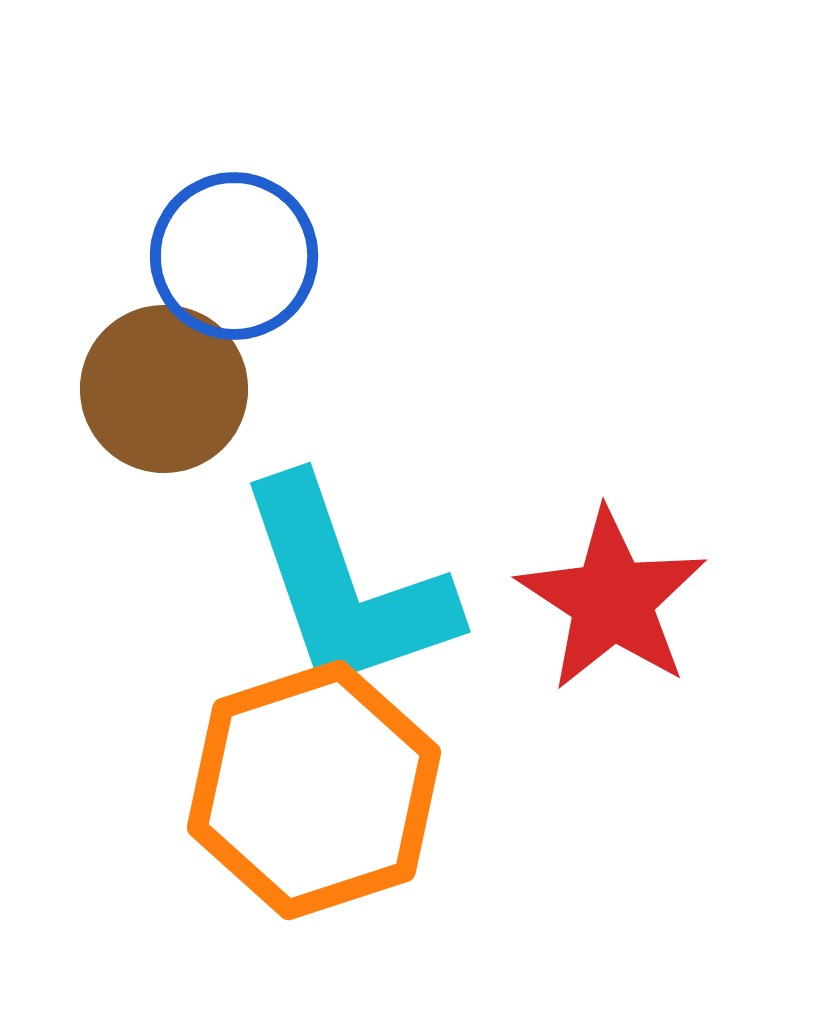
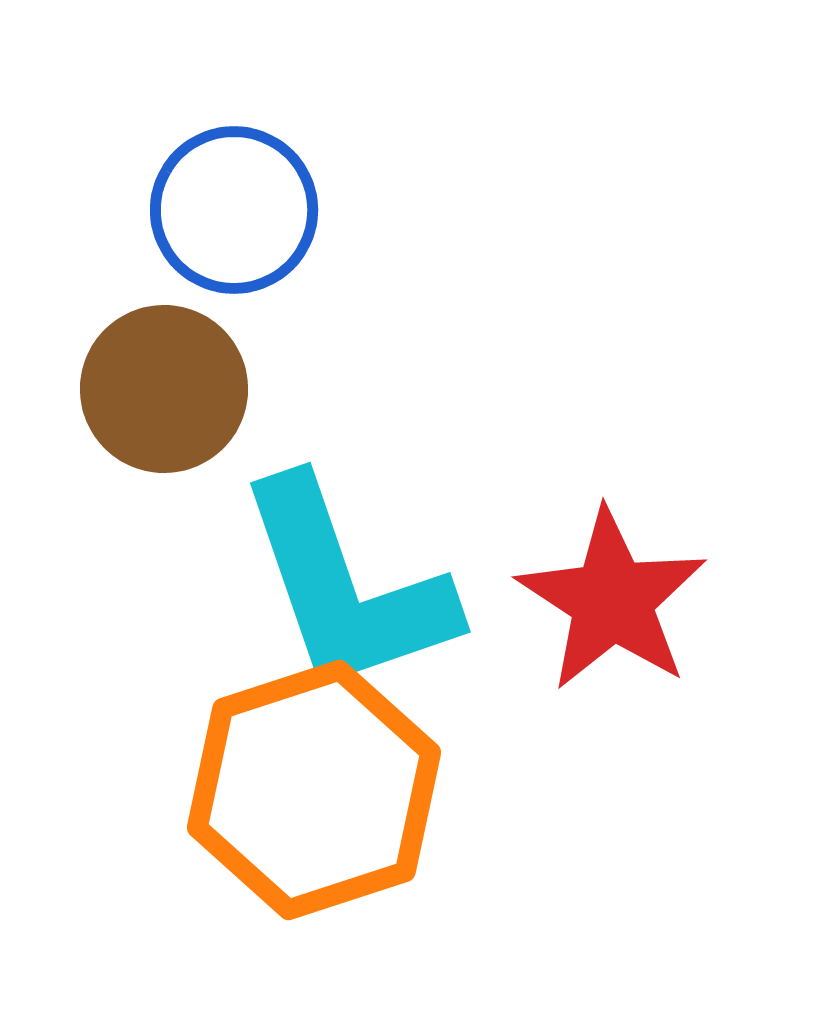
blue circle: moved 46 px up
